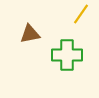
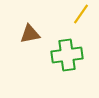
green cross: rotated 8 degrees counterclockwise
